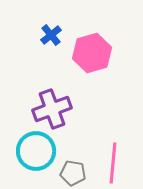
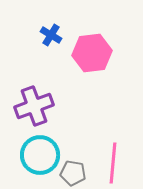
blue cross: rotated 20 degrees counterclockwise
pink hexagon: rotated 9 degrees clockwise
purple cross: moved 18 px left, 3 px up
cyan circle: moved 4 px right, 4 px down
